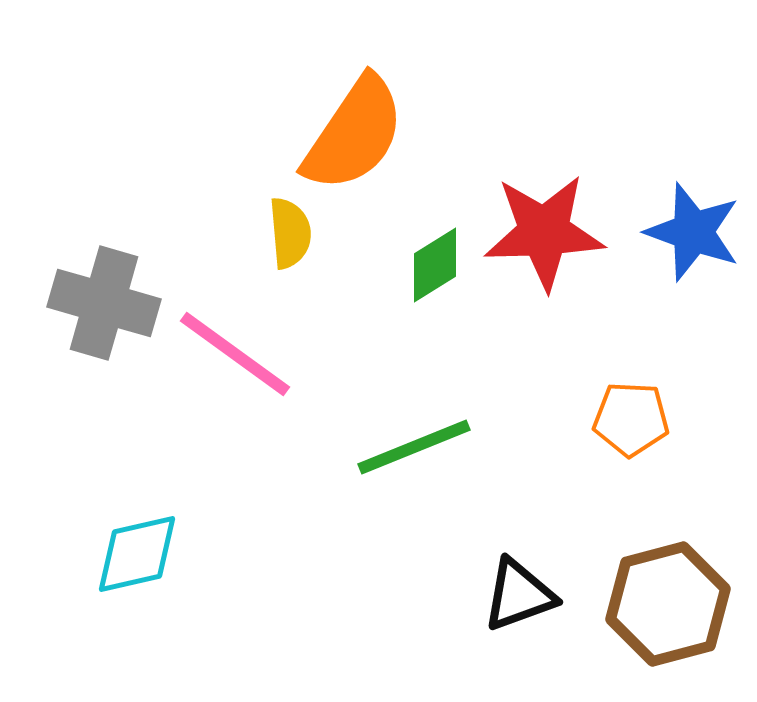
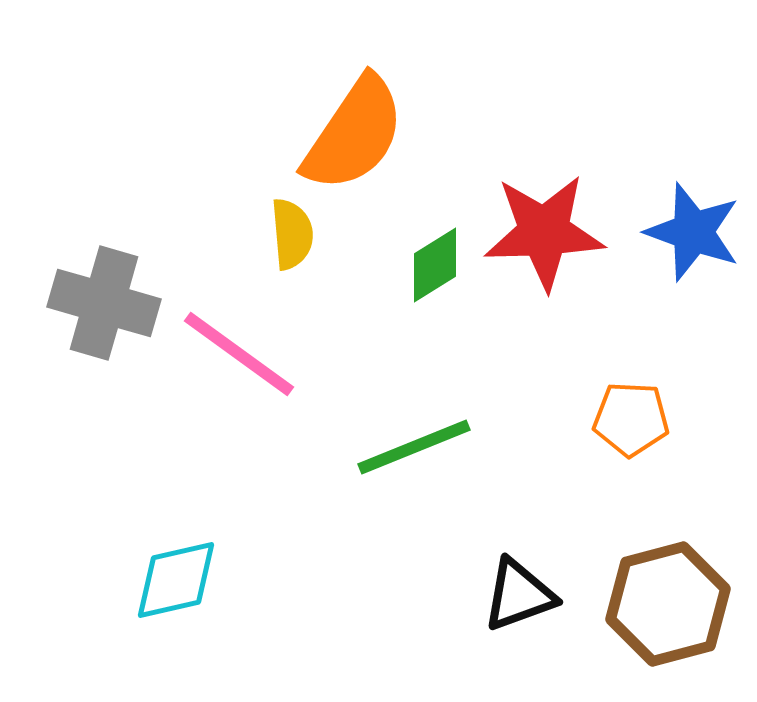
yellow semicircle: moved 2 px right, 1 px down
pink line: moved 4 px right
cyan diamond: moved 39 px right, 26 px down
